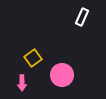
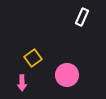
pink circle: moved 5 px right
